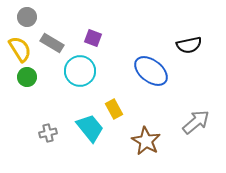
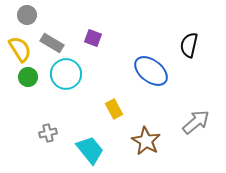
gray circle: moved 2 px up
black semicircle: rotated 115 degrees clockwise
cyan circle: moved 14 px left, 3 px down
green circle: moved 1 px right
cyan trapezoid: moved 22 px down
